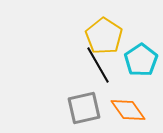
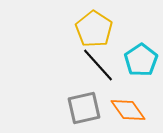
yellow pentagon: moved 10 px left, 7 px up
black line: rotated 12 degrees counterclockwise
